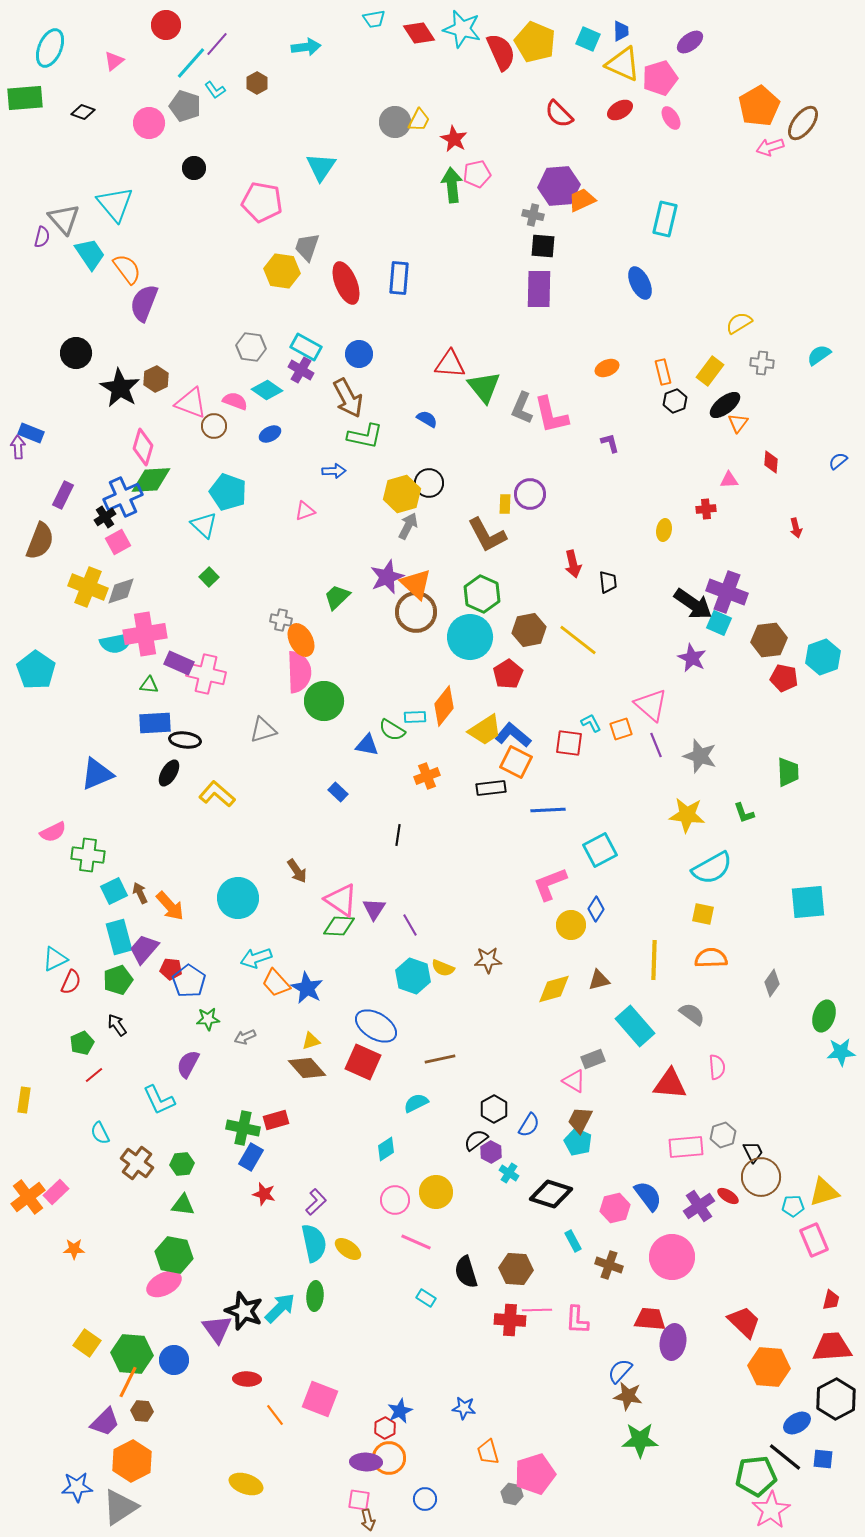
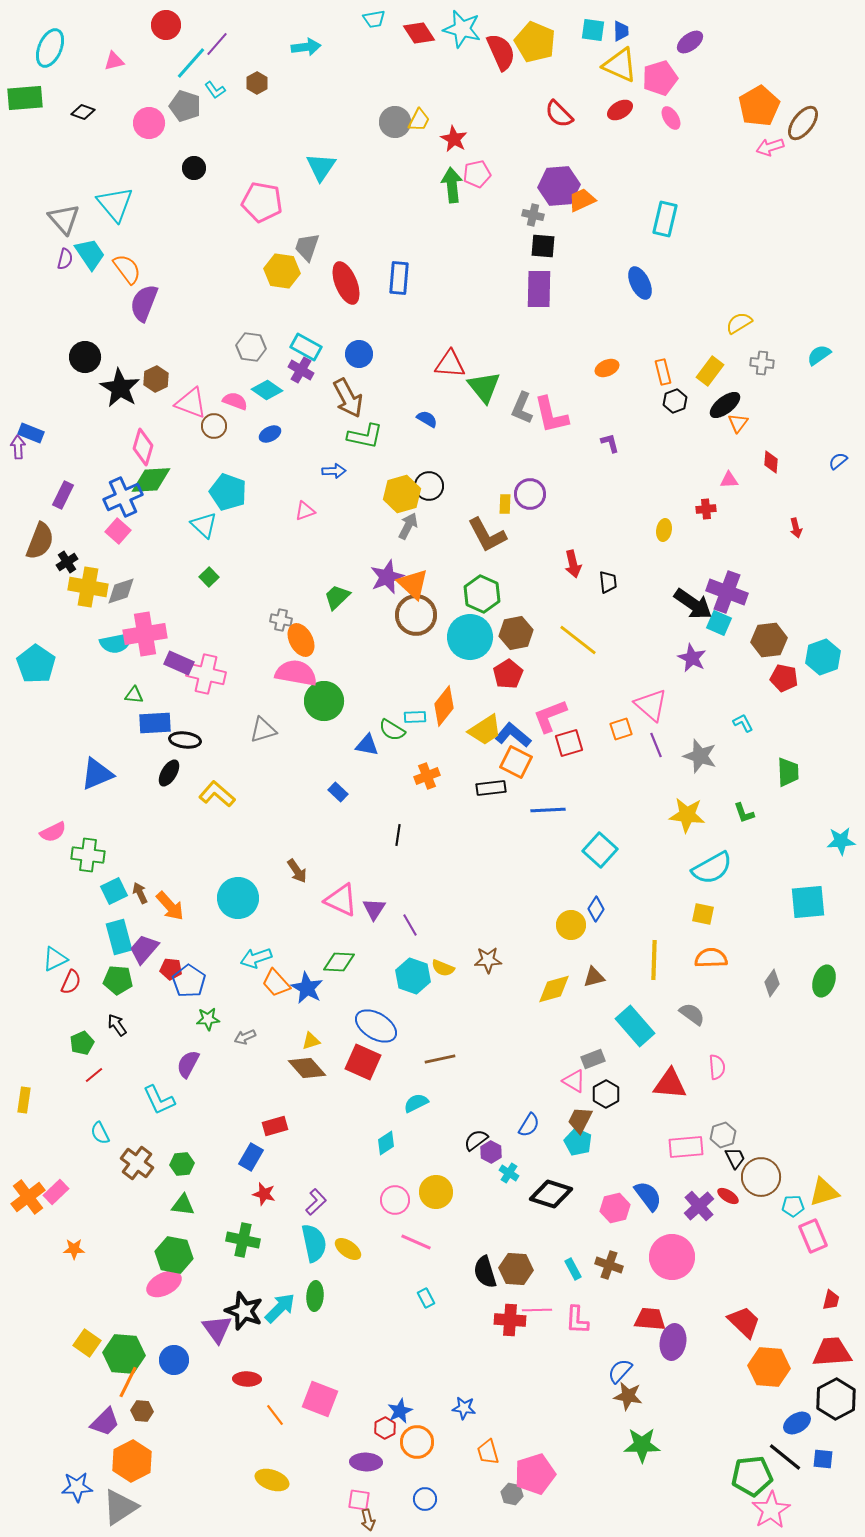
cyan square at (588, 39): moved 5 px right, 9 px up; rotated 15 degrees counterclockwise
pink triangle at (114, 61): rotated 25 degrees clockwise
yellow triangle at (623, 64): moved 3 px left, 1 px down
purple semicircle at (42, 237): moved 23 px right, 22 px down
black circle at (76, 353): moved 9 px right, 4 px down
black circle at (429, 483): moved 3 px down
black cross at (105, 517): moved 38 px left, 45 px down
pink square at (118, 542): moved 11 px up; rotated 20 degrees counterclockwise
orange triangle at (416, 584): moved 3 px left
yellow cross at (88, 587): rotated 12 degrees counterclockwise
brown circle at (416, 612): moved 3 px down
brown hexagon at (529, 630): moved 13 px left, 3 px down
cyan pentagon at (36, 670): moved 6 px up
pink semicircle at (299, 672): moved 3 px left, 1 px down; rotated 78 degrees counterclockwise
green triangle at (149, 685): moved 15 px left, 10 px down
cyan L-shape at (591, 723): moved 152 px right
red square at (569, 743): rotated 24 degrees counterclockwise
cyan square at (600, 850): rotated 20 degrees counterclockwise
pink L-shape at (550, 884): moved 168 px up
pink triangle at (341, 900): rotated 9 degrees counterclockwise
green diamond at (339, 926): moved 36 px down
green pentagon at (118, 980): rotated 24 degrees clockwise
brown triangle at (599, 980): moved 5 px left, 3 px up
green ellipse at (824, 1016): moved 35 px up
cyan star at (841, 1052): moved 211 px up
black hexagon at (494, 1109): moved 112 px right, 15 px up
red rectangle at (276, 1120): moved 1 px left, 6 px down
green cross at (243, 1128): moved 112 px down
cyan diamond at (386, 1149): moved 6 px up
black trapezoid at (753, 1152): moved 18 px left, 6 px down
purple cross at (699, 1206): rotated 8 degrees counterclockwise
pink rectangle at (814, 1240): moved 1 px left, 4 px up
cyan rectangle at (573, 1241): moved 28 px down
black semicircle at (466, 1272): moved 19 px right
cyan rectangle at (426, 1298): rotated 30 degrees clockwise
red trapezoid at (832, 1347): moved 5 px down
green hexagon at (132, 1354): moved 8 px left
green star at (640, 1440): moved 2 px right, 5 px down
orange circle at (389, 1458): moved 28 px right, 16 px up
green pentagon at (756, 1476): moved 4 px left
yellow ellipse at (246, 1484): moved 26 px right, 4 px up
